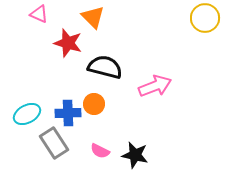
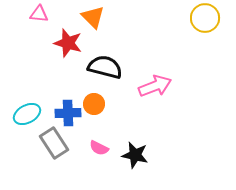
pink triangle: rotated 18 degrees counterclockwise
pink semicircle: moved 1 px left, 3 px up
